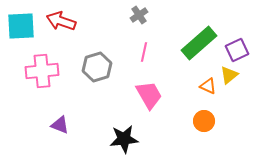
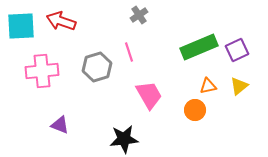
green rectangle: moved 4 px down; rotated 18 degrees clockwise
pink line: moved 15 px left; rotated 30 degrees counterclockwise
yellow triangle: moved 10 px right, 11 px down
orange triangle: rotated 36 degrees counterclockwise
orange circle: moved 9 px left, 11 px up
